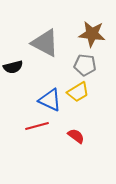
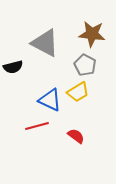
gray pentagon: rotated 20 degrees clockwise
